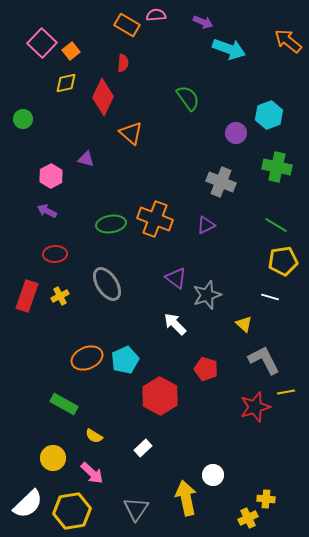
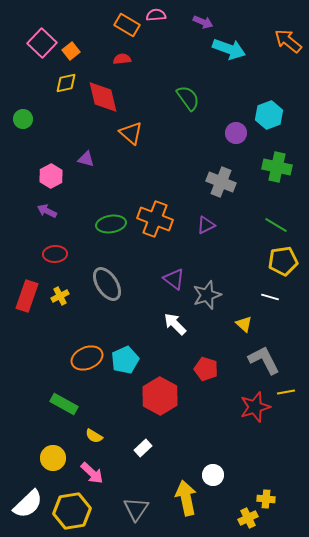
red semicircle at (123, 63): moved 1 px left, 4 px up; rotated 102 degrees counterclockwise
red diamond at (103, 97): rotated 39 degrees counterclockwise
purple triangle at (176, 278): moved 2 px left, 1 px down
